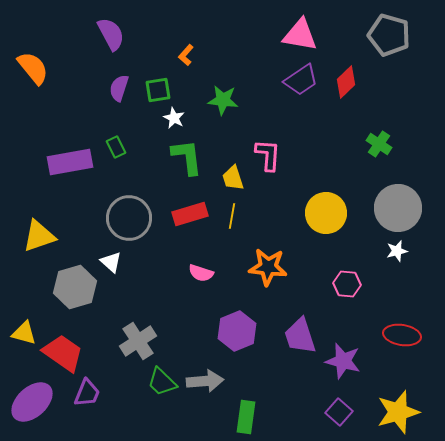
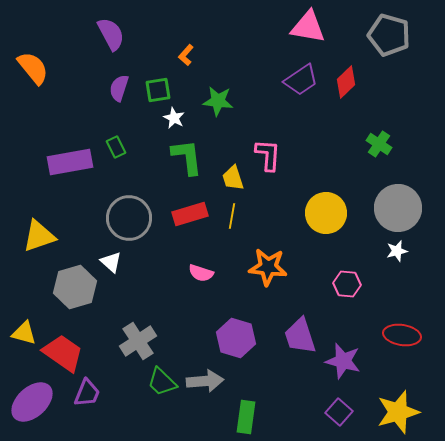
pink triangle at (300, 35): moved 8 px right, 8 px up
green star at (223, 100): moved 5 px left, 1 px down
purple hexagon at (237, 331): moved 1 px left, 7 px down; rotated 21 degrees counterclockwise
